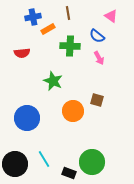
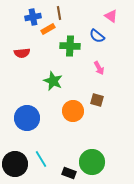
brown line: moved 9 px left
pink arrow: moved 10 px down
cyan line: moved 3 px left
